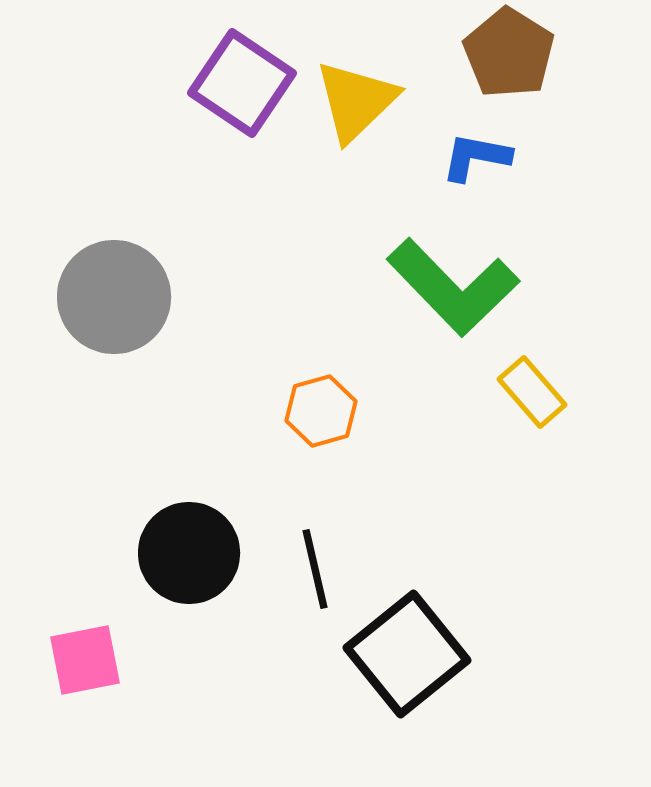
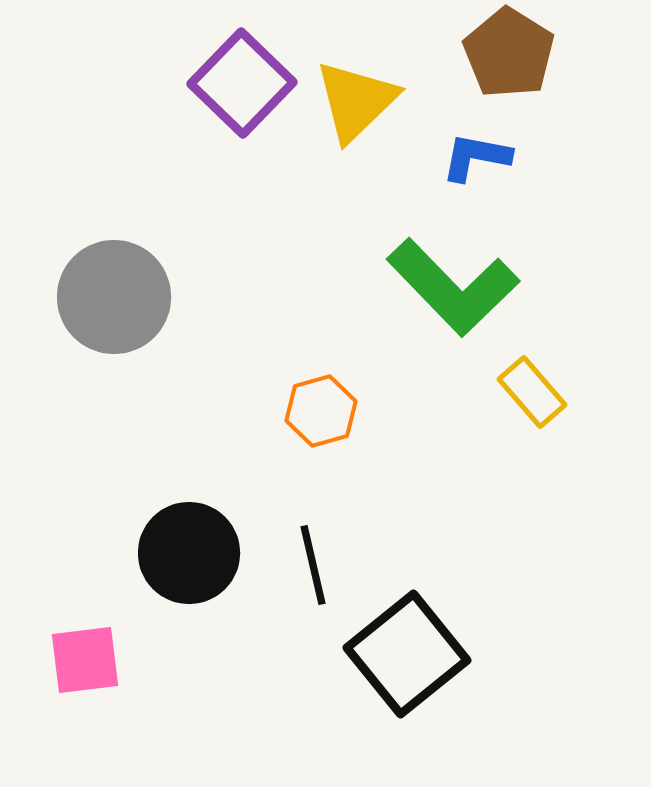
purple square: rotated 10 degrees clockwise
black line: moved 2 px left, 4 px up
pink square: rotated 4 degrees clockwise
